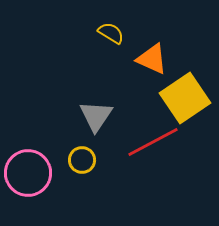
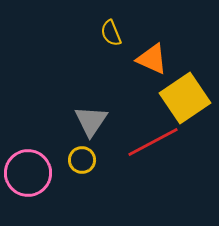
yellow semicircle: rotated 144 degrees counterclockwise
gray triangle: moved 5 px left, 5 px down
